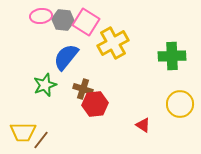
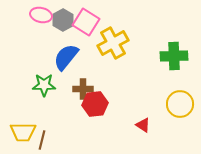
pink ellipse: moved 1 px up; rotated 20 degrees clockwise
gray hexagon: rotated 25 degrees clockwise
green cross: moved 2 px right
green star: moved 1 px left; rotated 20 degrees clockwise
brown cross: rotated 18 degrees counterclockwise
brown line: moved 1 px right; rotated 24 degrees counterclockwise
